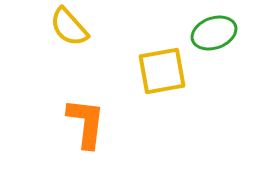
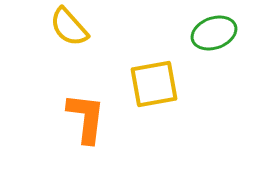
yellow square: moved 8 px left, 13 px down
orange L-shape: moved 5 px up
